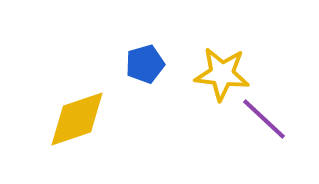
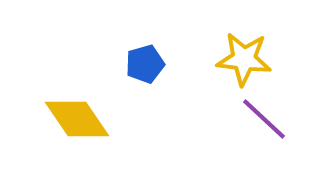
yellow star: moved 22 px right, 15 px up
yellow diamond: rotated 74 degrees clockwise
